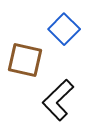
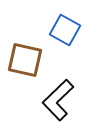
blue square: moved 1 px right, 1 px down; rotated 16 degrees counterclockwise
